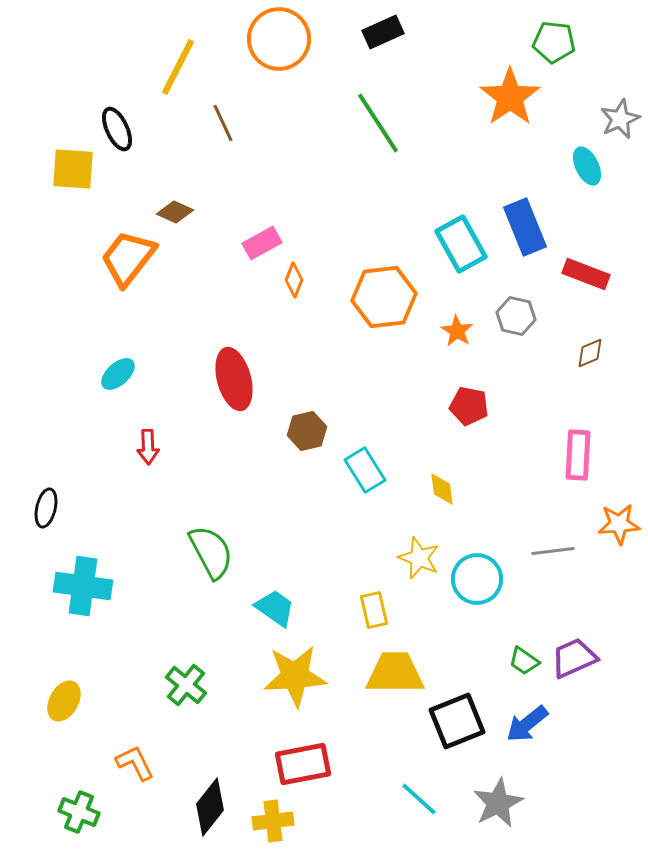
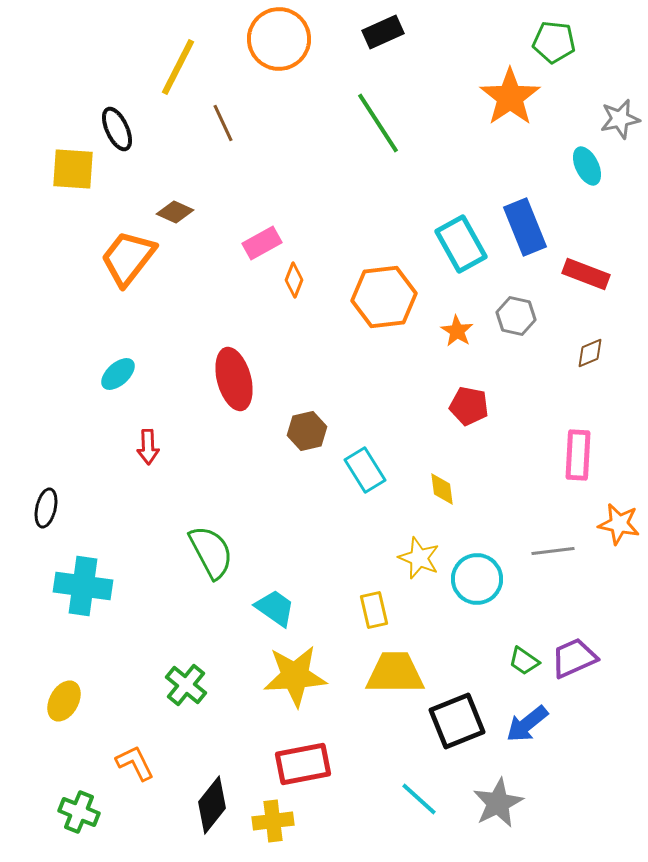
gray star at (620, 119): rotated 12 degrees clockwise
orange star at (619, 524): rotated 15 degrees clockwise
black diamond at (210, 807): moved 2 px right, 2 px up
